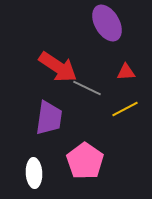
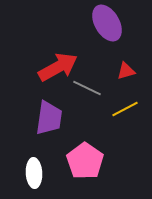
red arrow: rotated 63 degrees counterclockwise
red triangle: moved 1 px up; rotated 12 degrees counterclockwise
